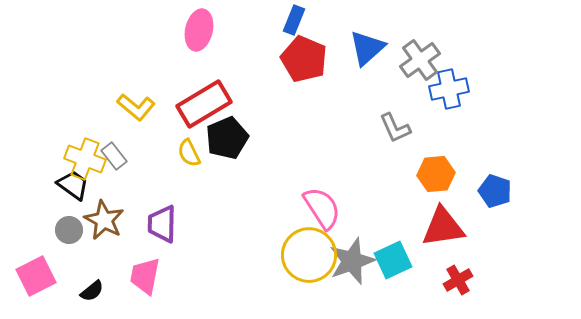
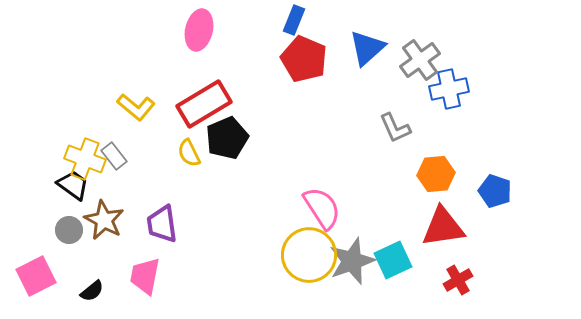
purple trapezoid: rotated 9 degrees counterclockwise
